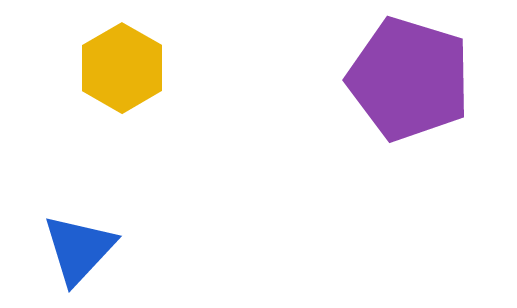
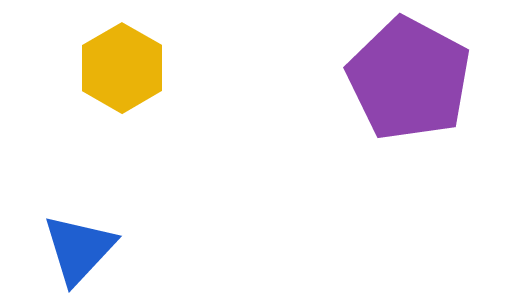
purple pentagon: rotated 11 degrees clockwise
